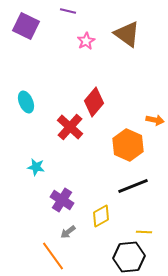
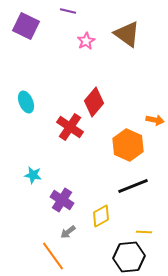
red cross: rotated 8 degrees counterclockwise
cyan star: moved 3 px left, 8 px down
